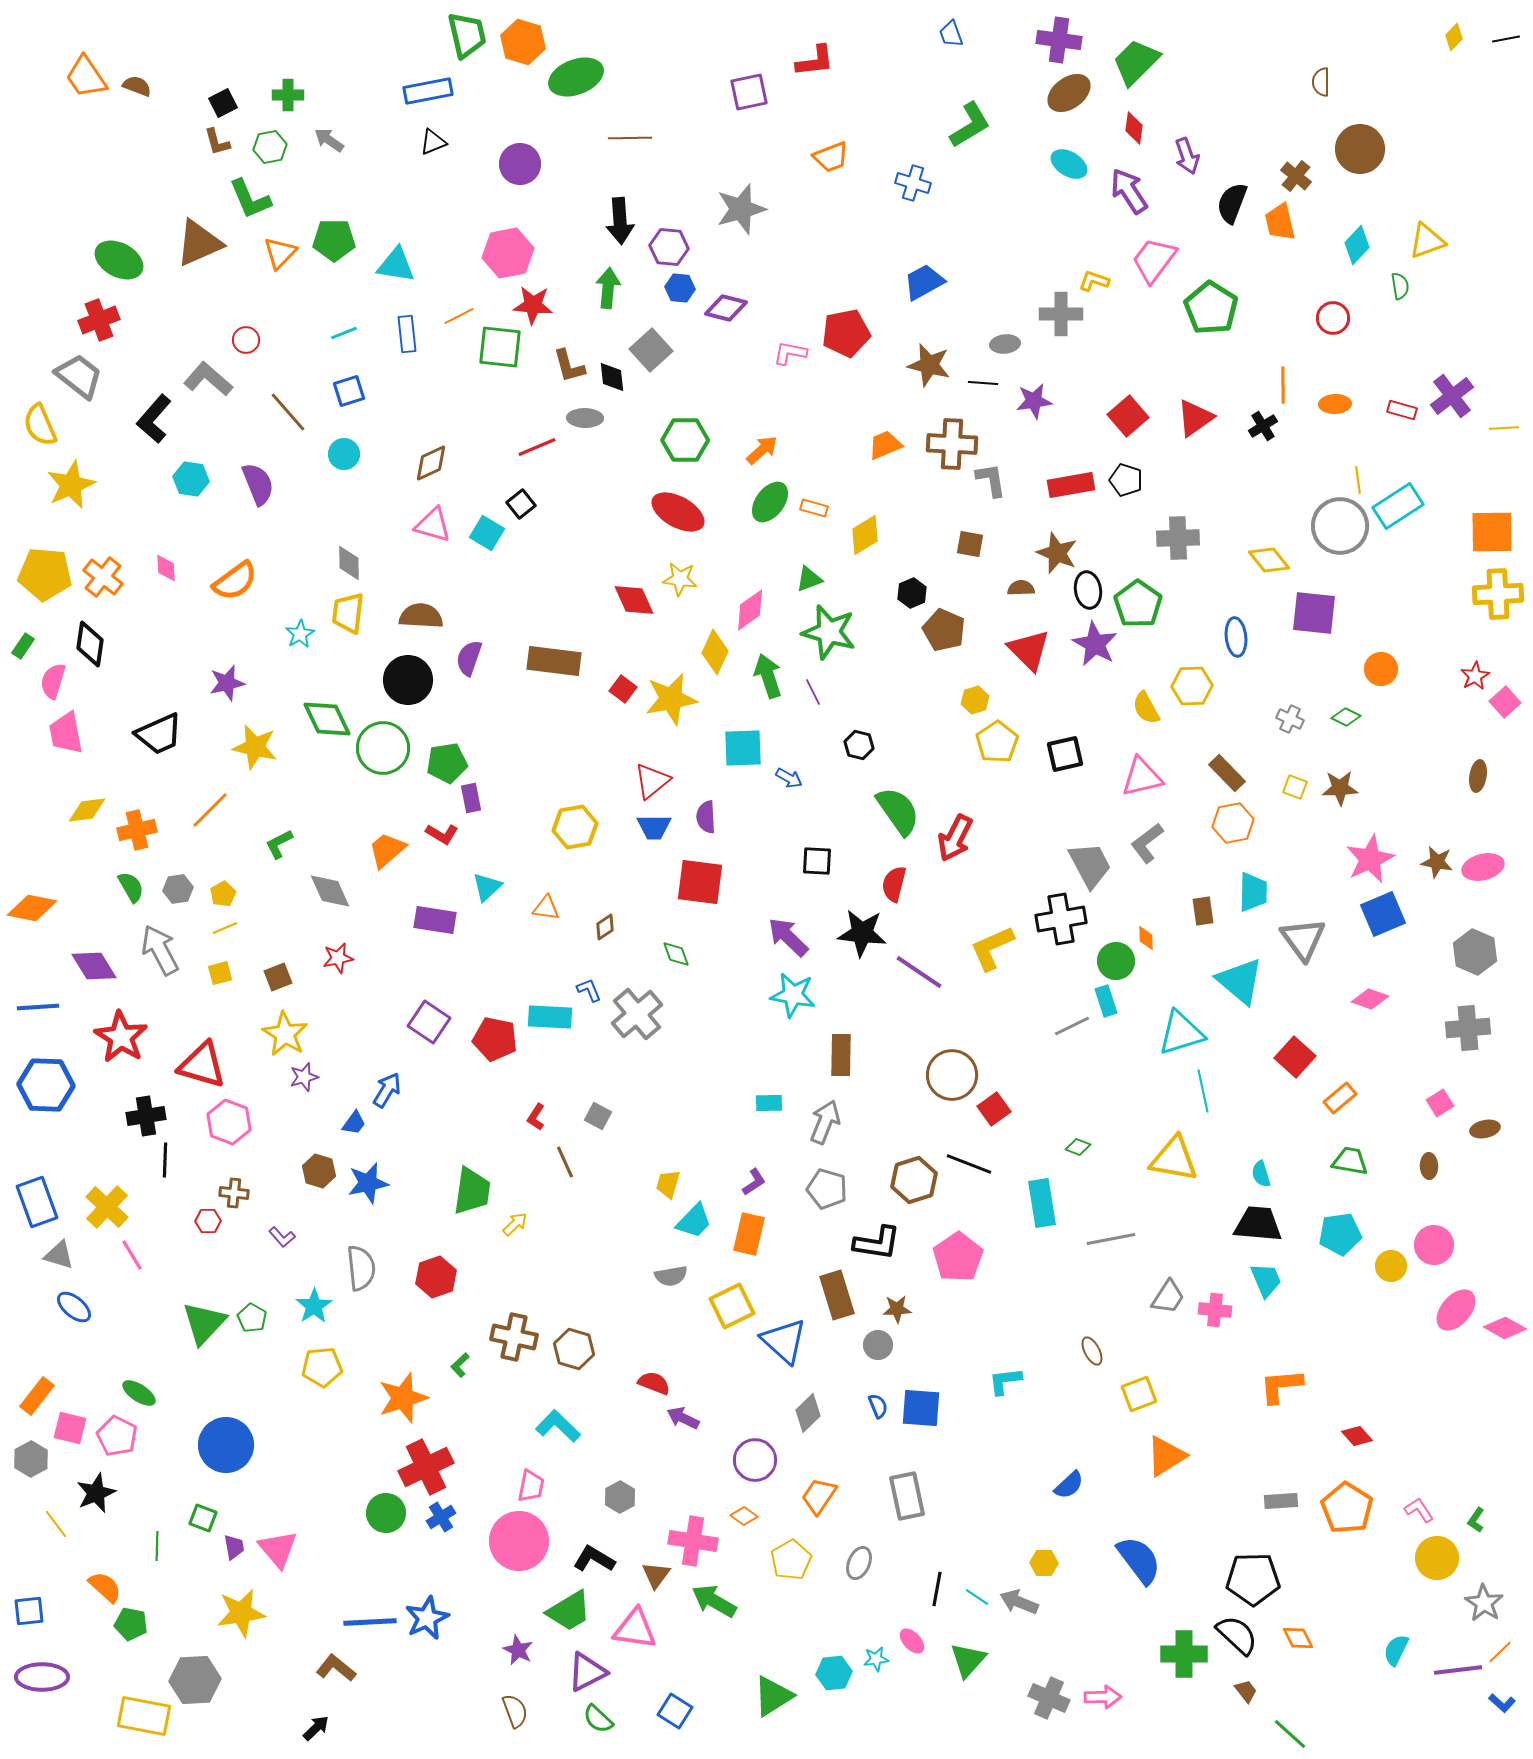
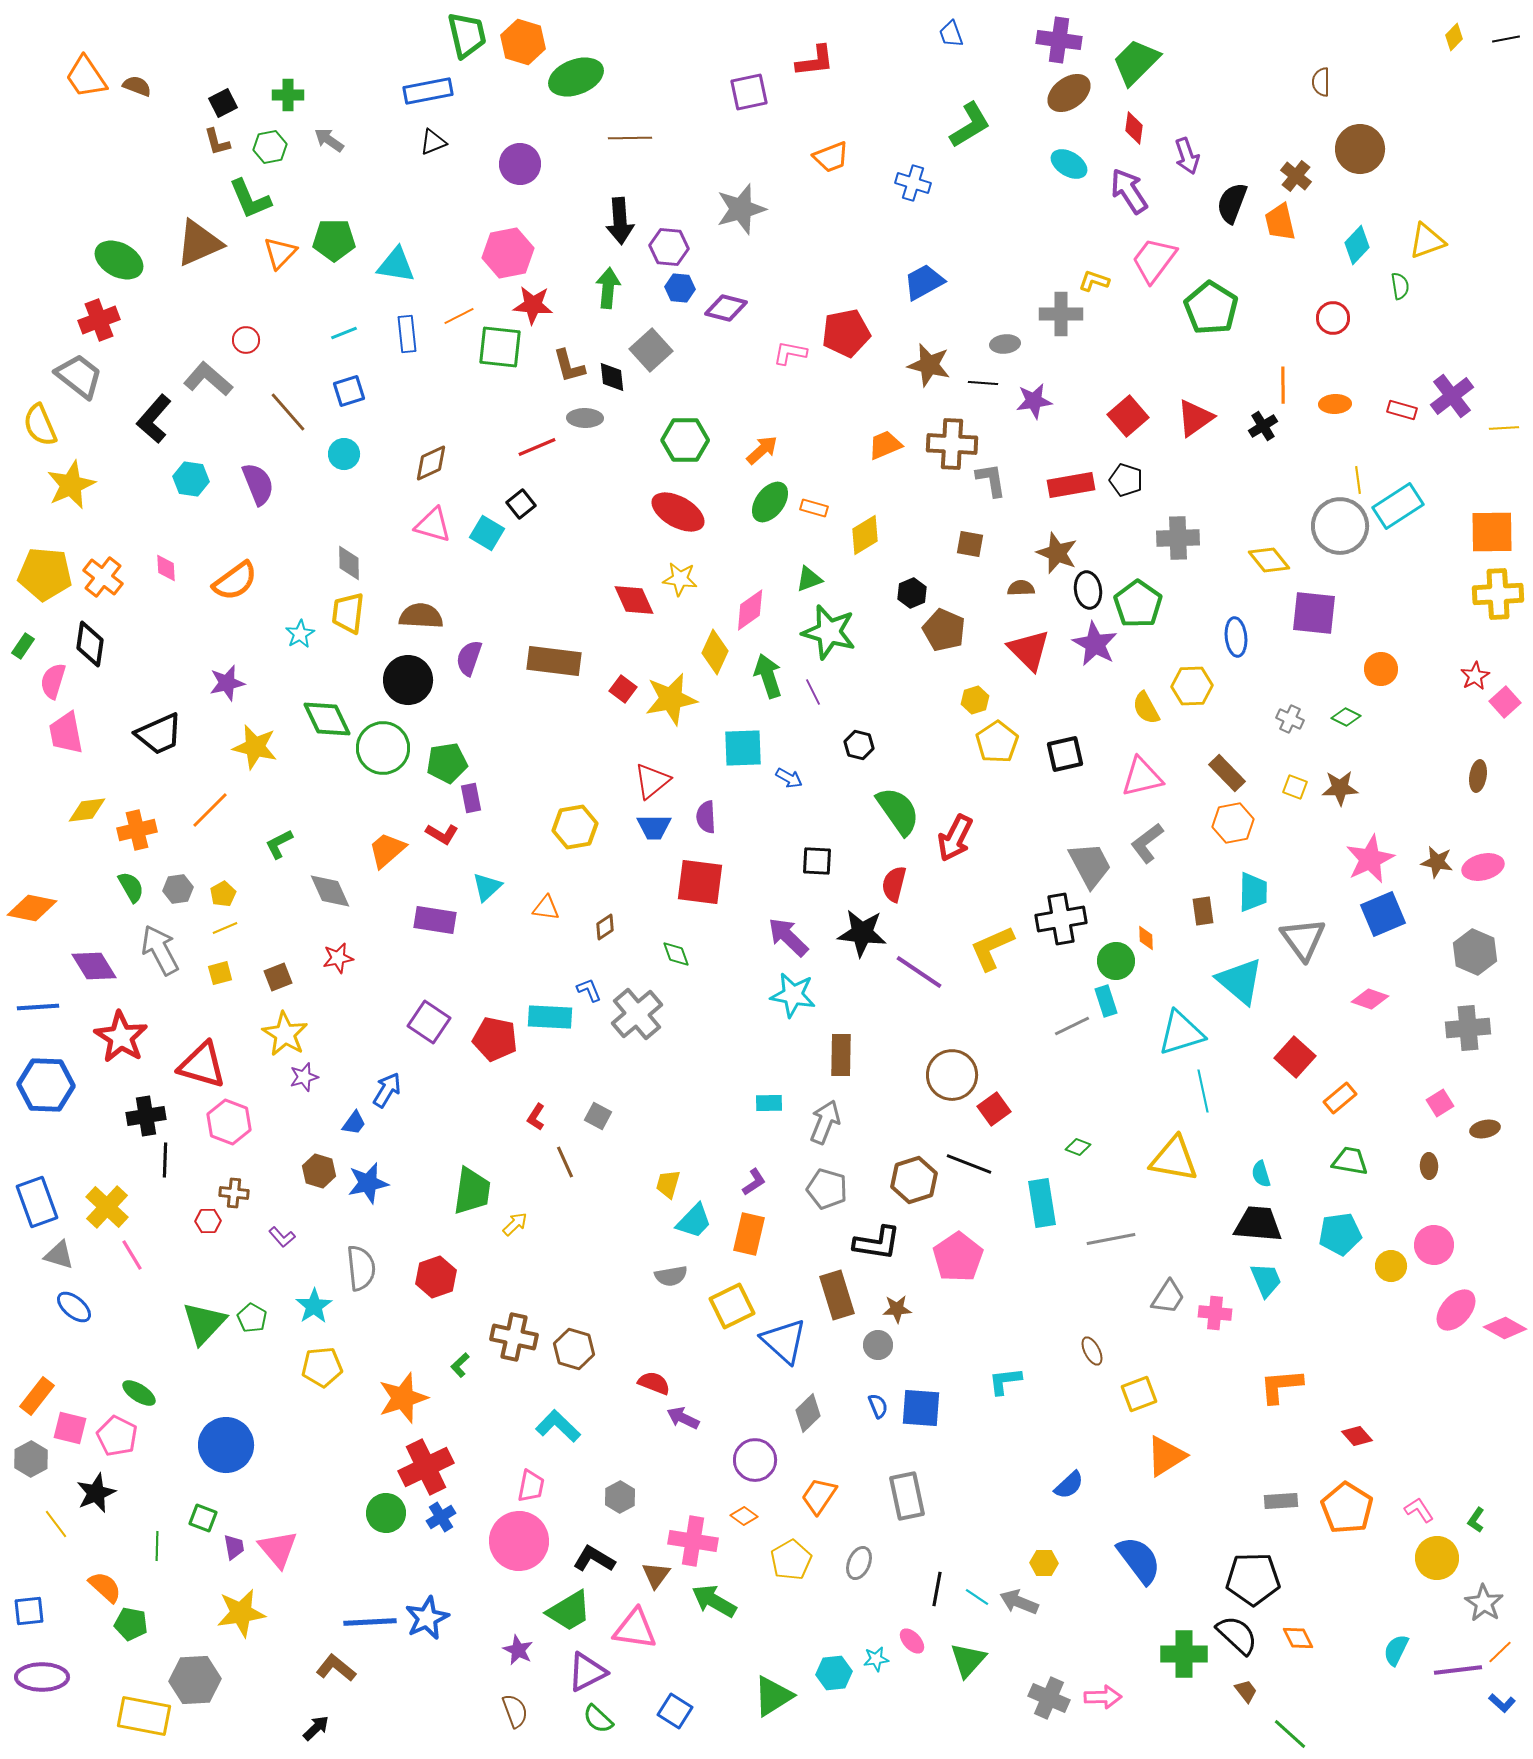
pink cross at (1215, 1310): moved 3 px down
